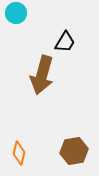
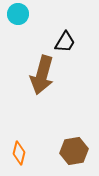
cyan circle: moved 2 px right, 1 px down
